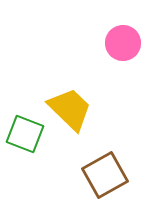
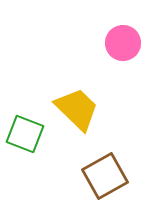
yellow trapezoid: moved 7 px right
brown square: moved 1 px down
